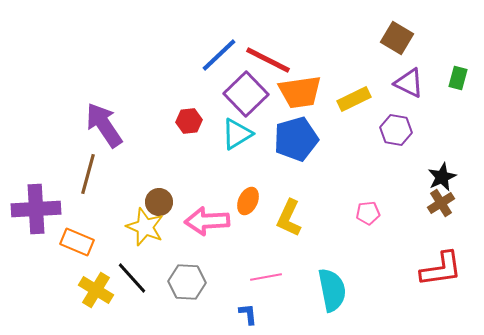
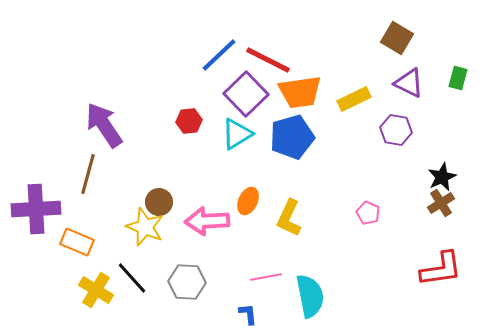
blue pentagon: moved 4 px left, 2 px up
pink pentagon: rotated 30 degrees clockwise
cyan semicircle: moved 22 px left, 6 px down
